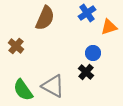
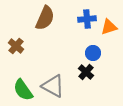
blue cross: moved 6 px down; rotated 30 degrees clockwise
